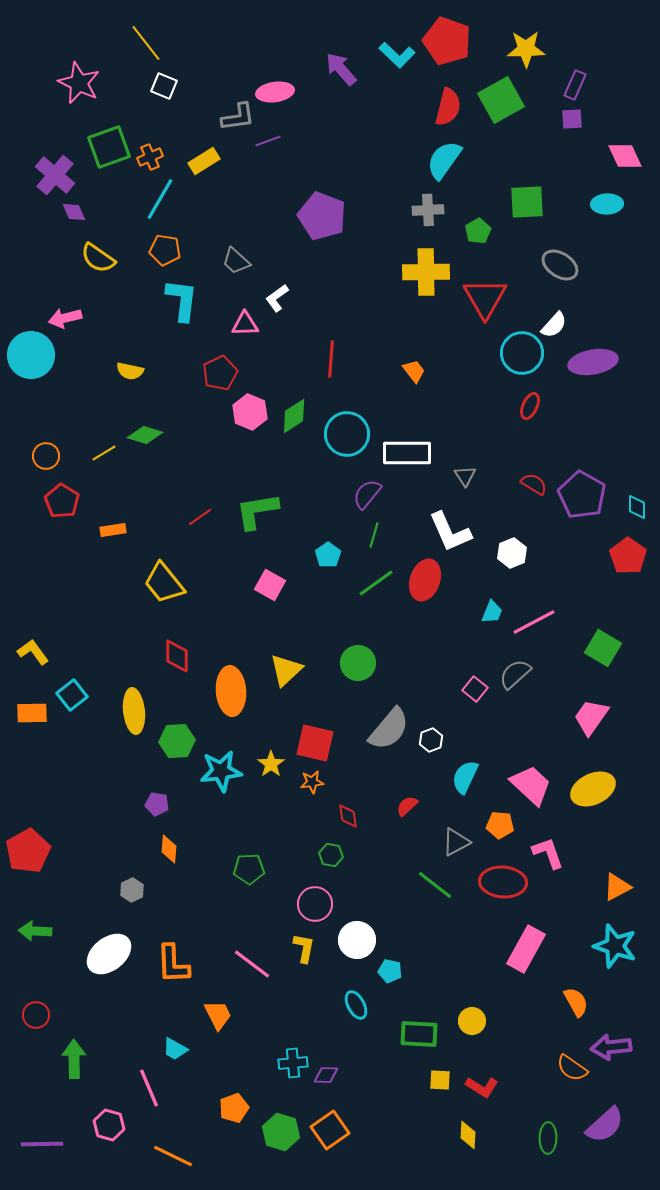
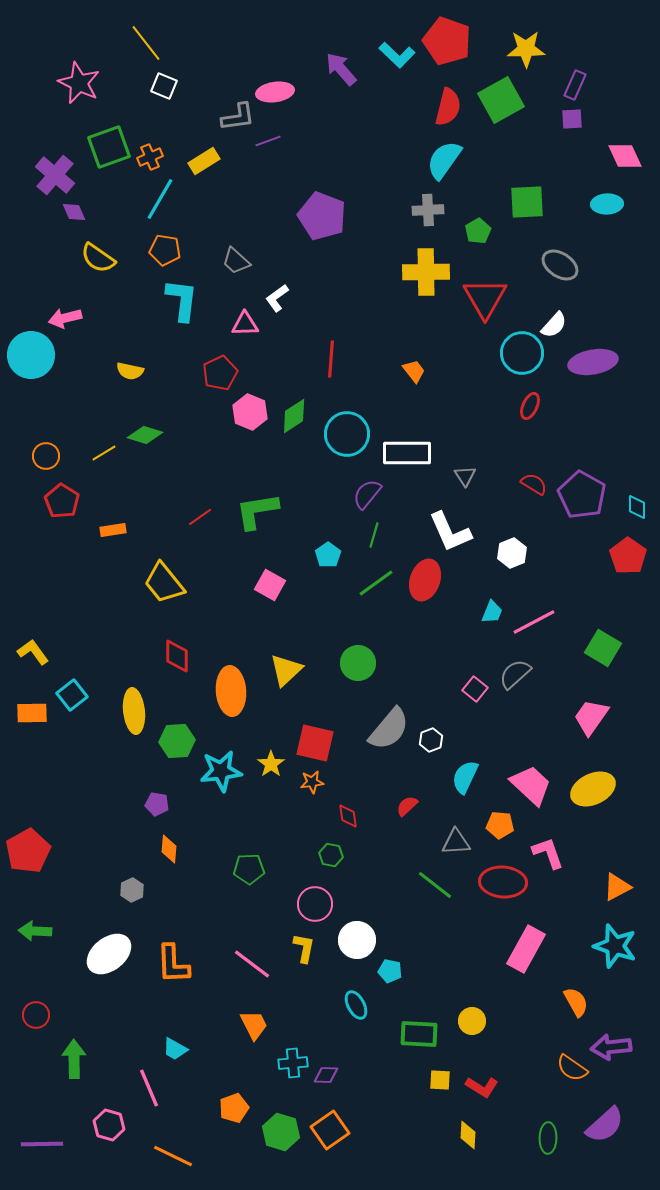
gray triangle at (456, 842): rotated 24 degrees clockwise
orange trapezoid at (218, 1015): moved 36 px right, 10 px down
